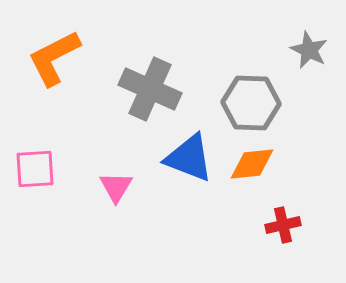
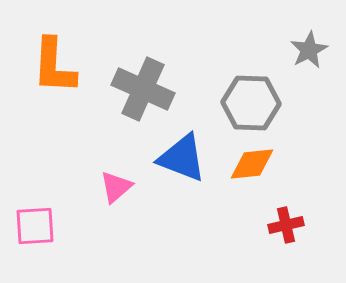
gray star: rotated 18 degrees clockwise
orange L-shape: moved 8 px down; rotated 60 degrees counterclockwise
gray cross: moved 7 px left
blue triangle: moved 7 px left
pink square: moved 57 px down
pink triangle: rotated 18 degrees clockwise
red cross: moved 3 px right
